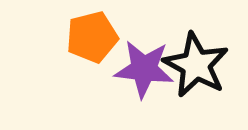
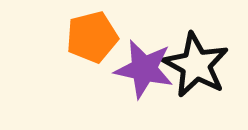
purple star: rotated 6 degrees clockwise
